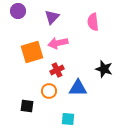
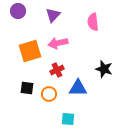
purple triangle: moved 1 px right, 2 px up
orange square: moved 2 px left, 1 px up
orange circle: moved 3 px down
black square: moved 18 px up
